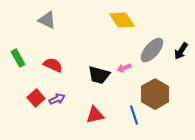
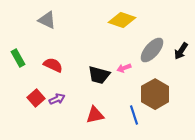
yellow diamond: rotated 36 degrees counterclockwise
